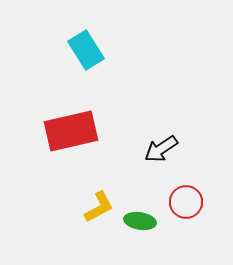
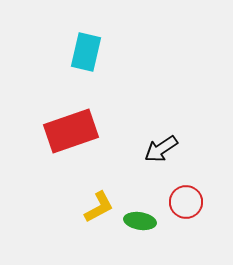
cyan rectangle: moved 2 px down; rotated 45 degrees clockwise
red rectangle: rotated 6 degrees counterclockwise
